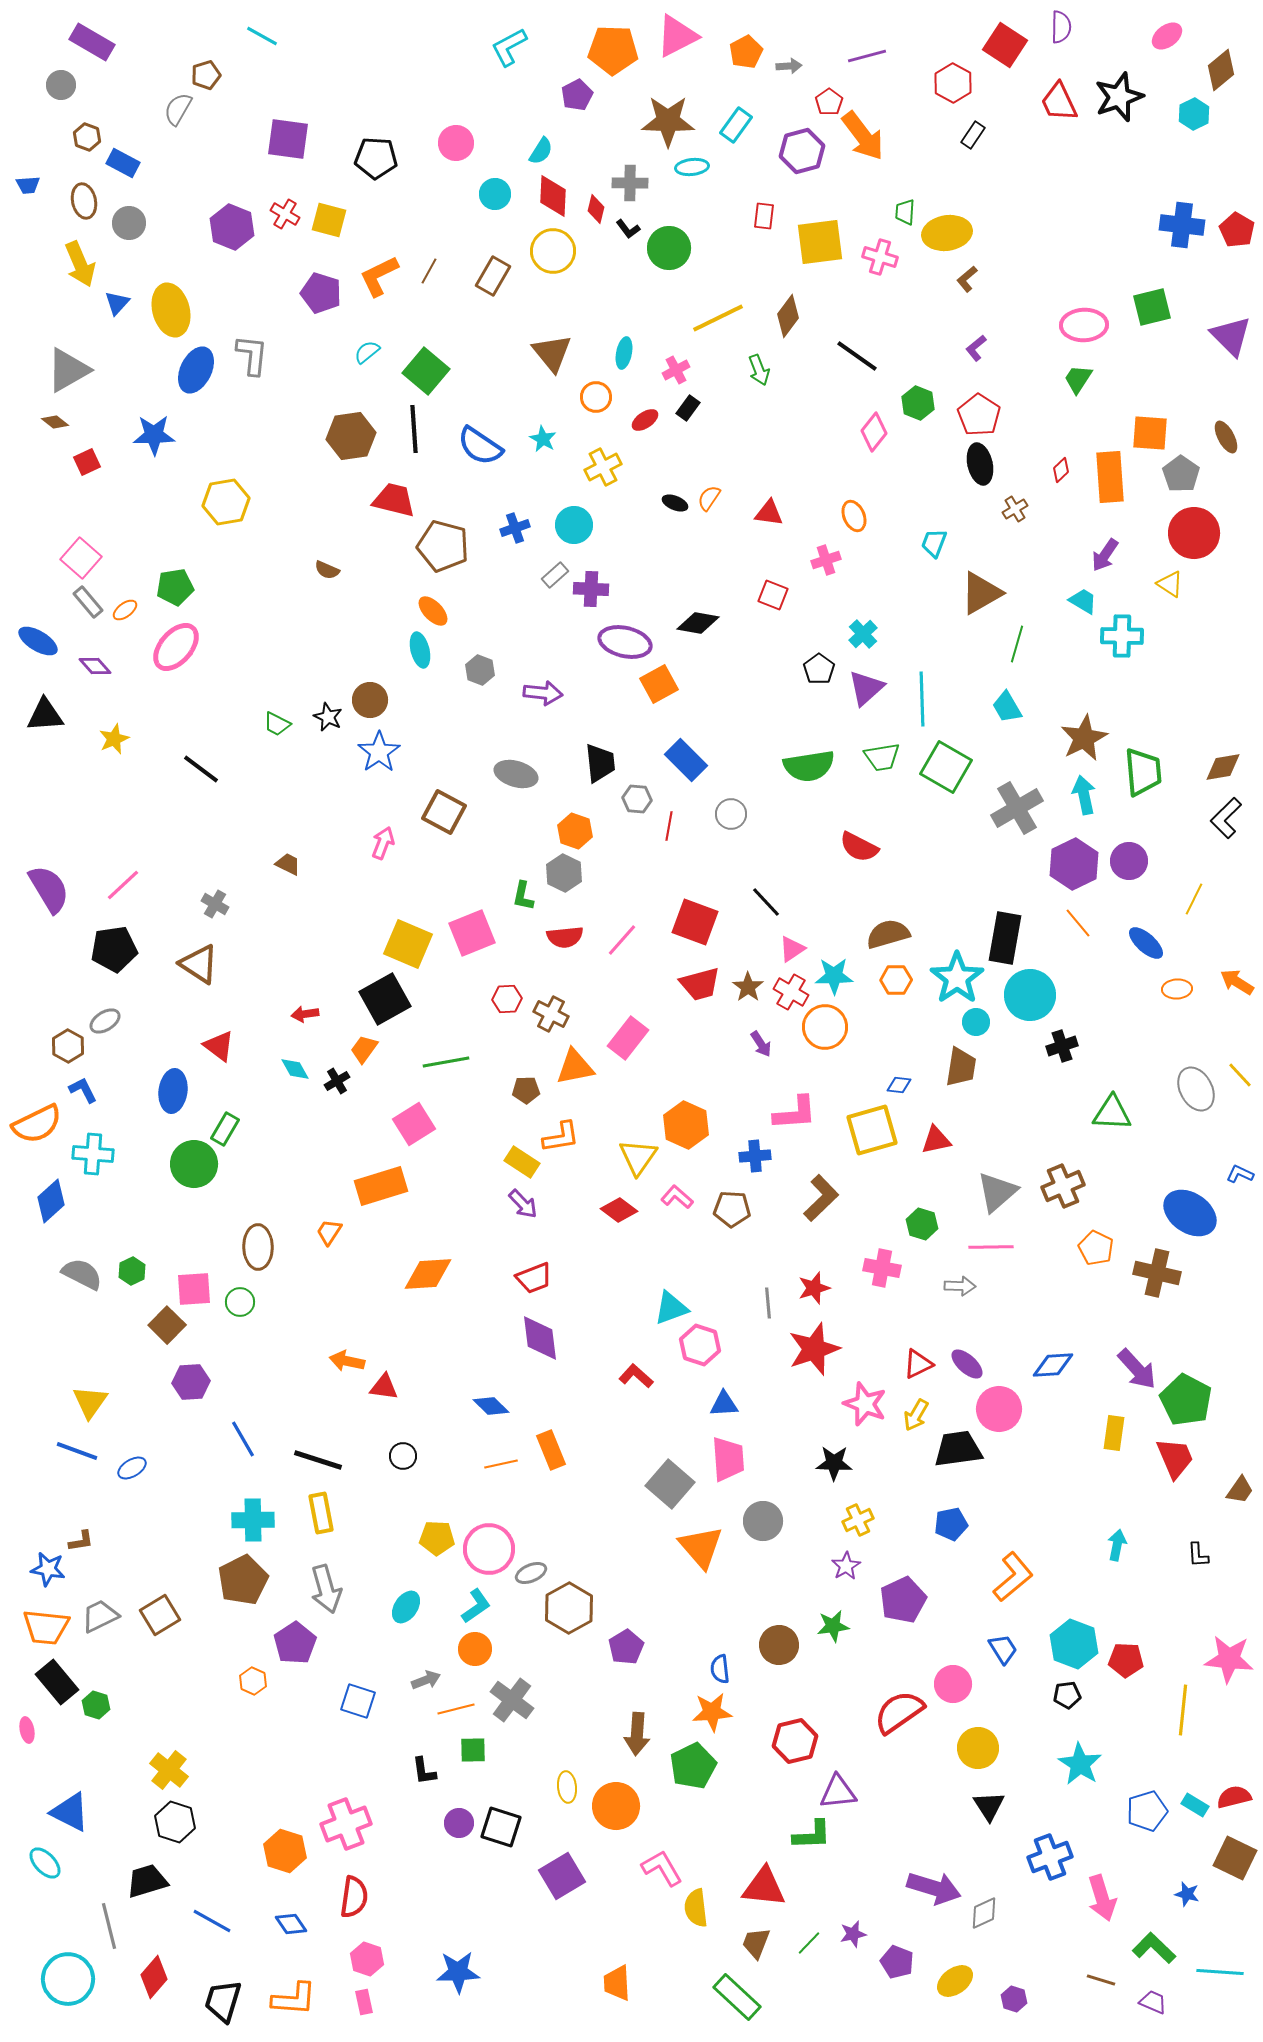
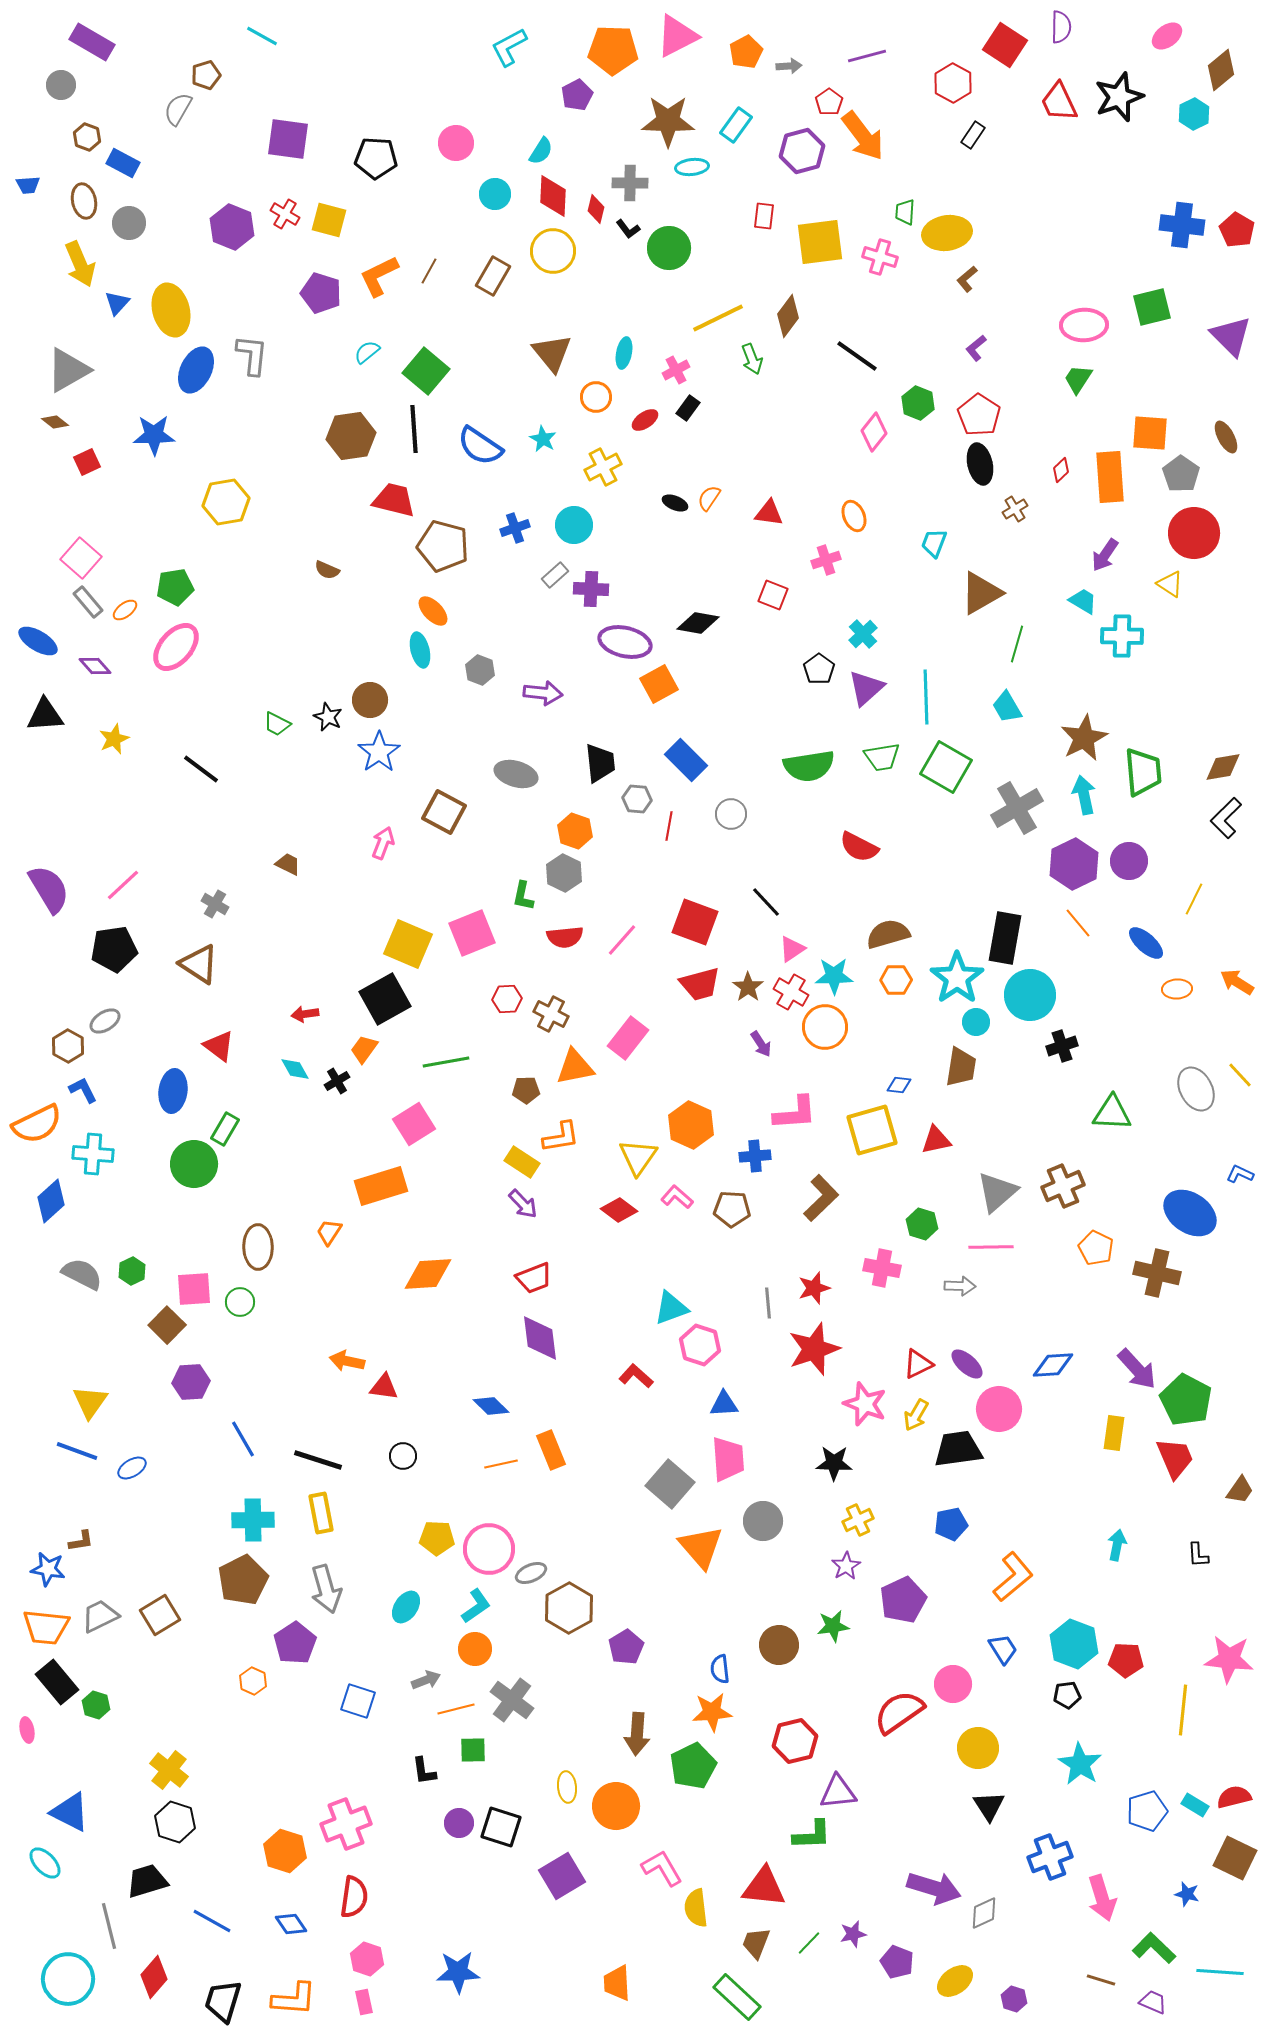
green arrow at (759, 370): moved 7 px left, 11 px up
cyan line at (922, 699): moved 4 px right, 2 px up
orange hexagon at (686, 1125): moved 5 px right
